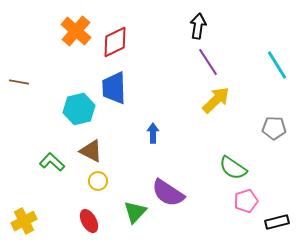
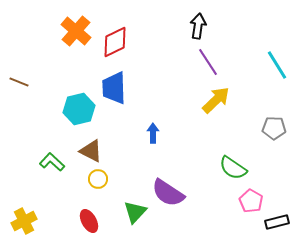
brown line: rotated 12 degrees clockwise
yellow circle: moved 2 px up
pink pentagon: moved 5 px right; rotated 25 degrees counterclockwise
